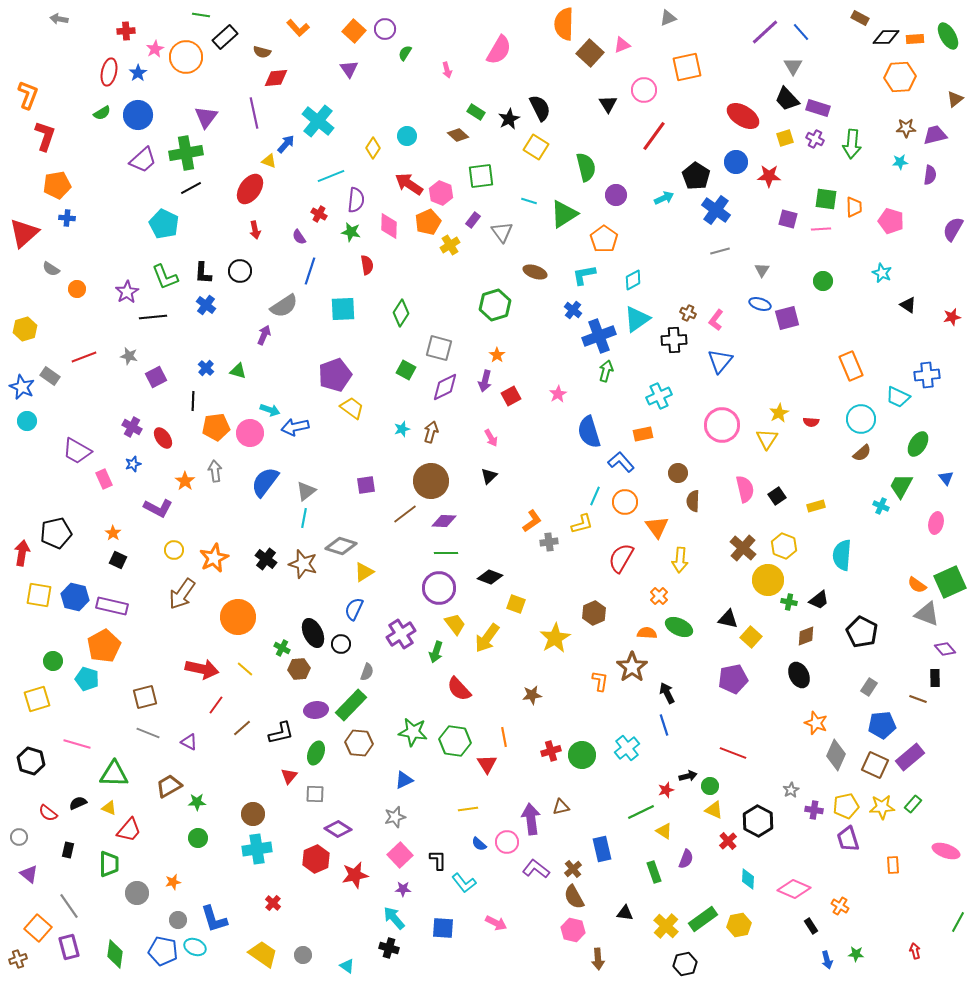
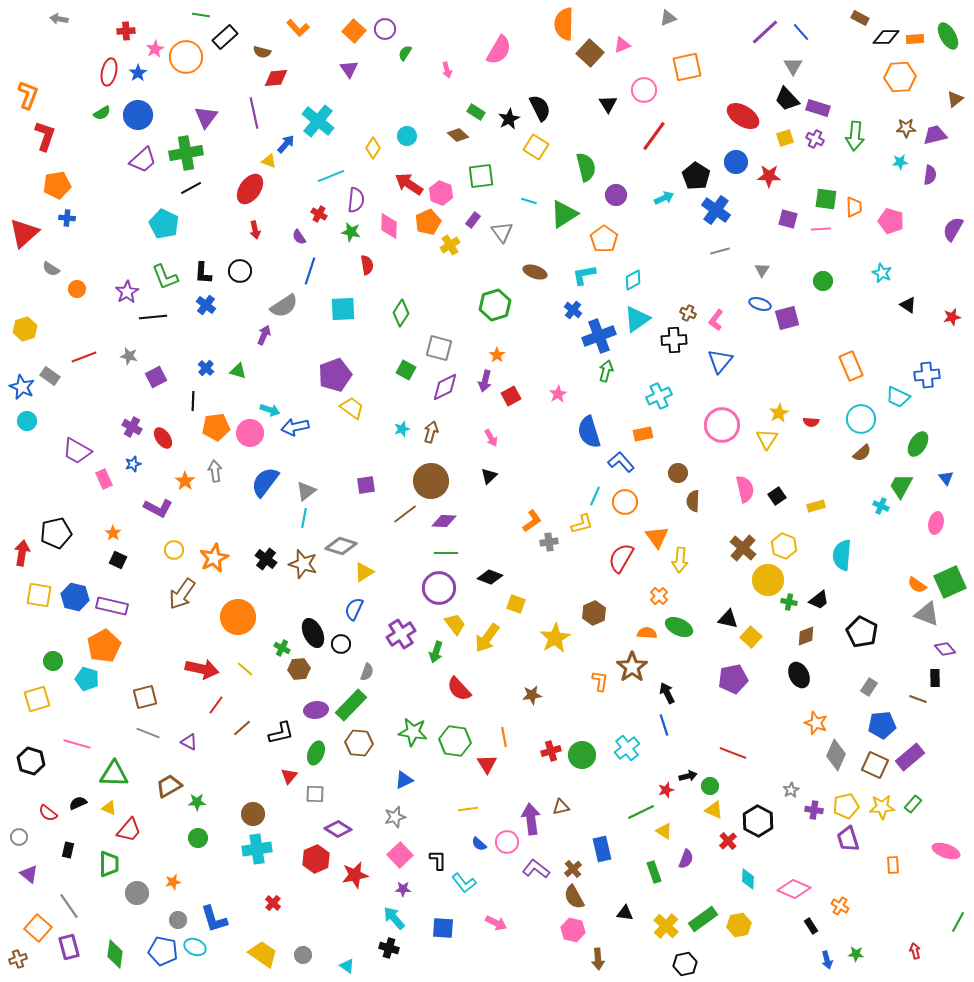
green arrow at (852, 144): moved 3 px right, 8 px up
orange triangle at (657, 527): moved 10 px down
